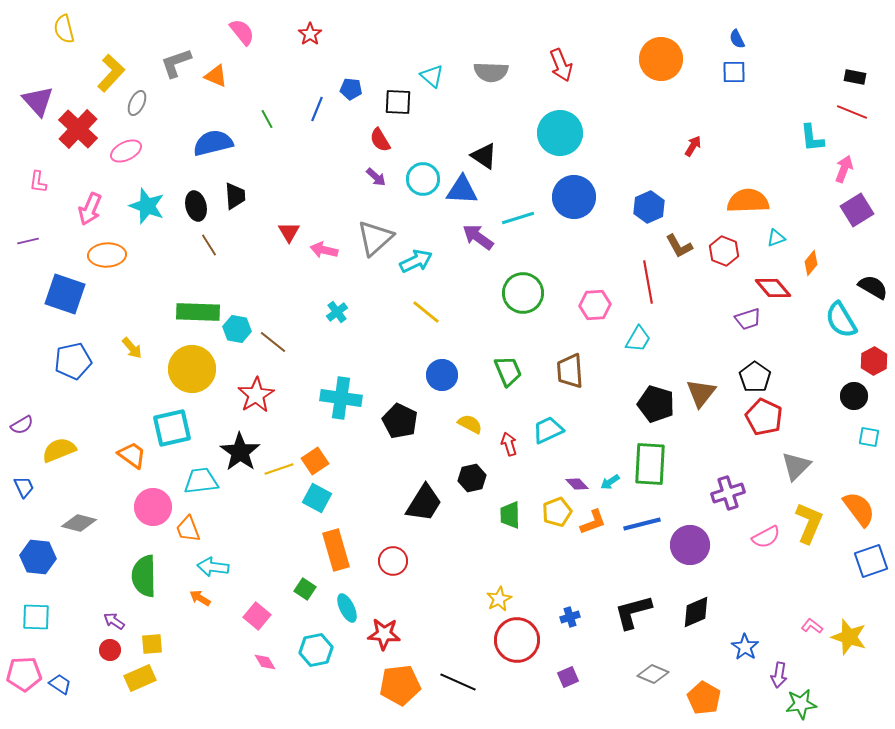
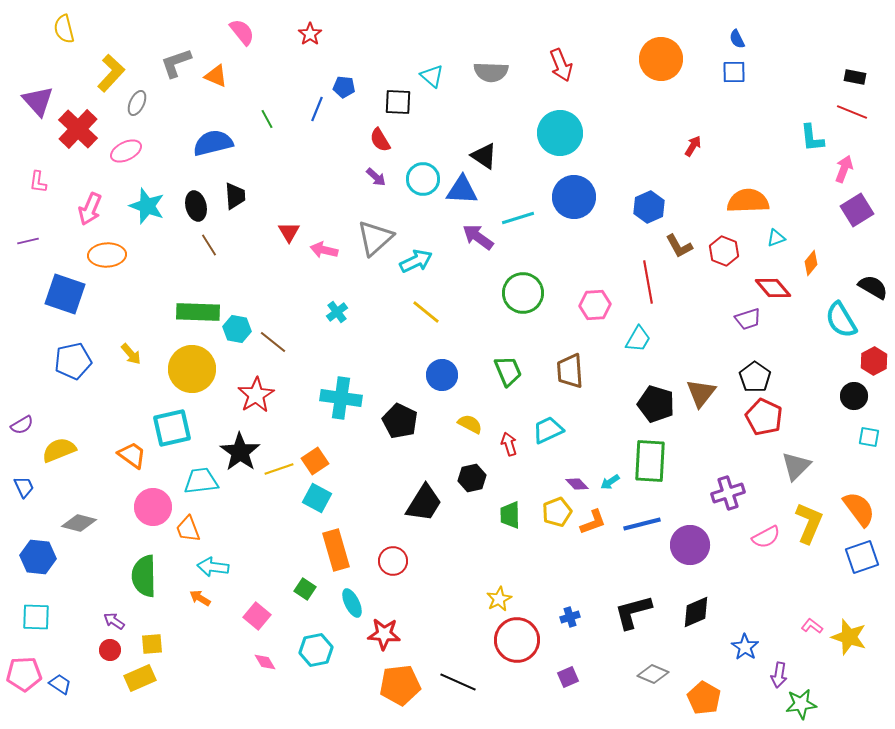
blue pentagon at (351, 89): moved 7 px left, 2 px up
yellow arrow at (132, 348): moved 1 px left, 6 px down
green rectangle at (650, 464): moved 3 px up
blue square at (871, 561): moved 9 px left, 4 px up
cyan ellipse at (347, 608): moved 5 px right, 5 px up
